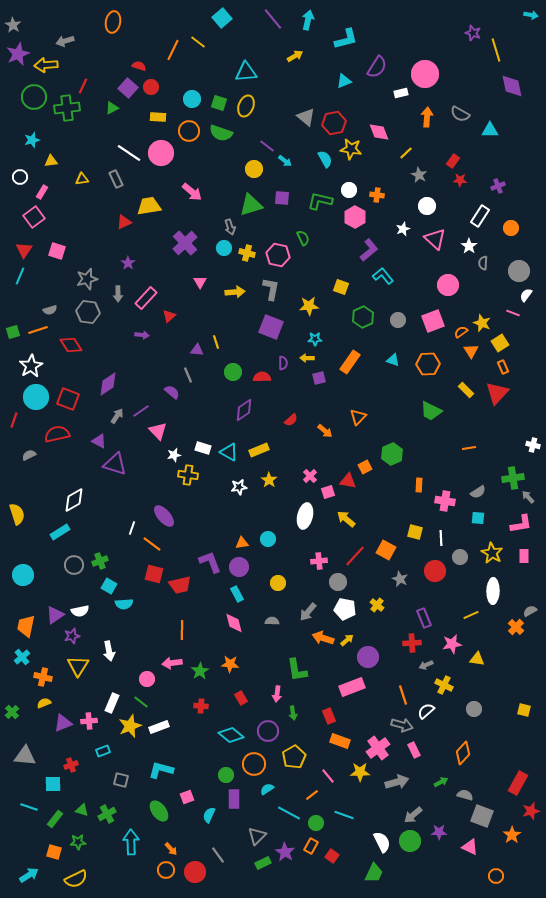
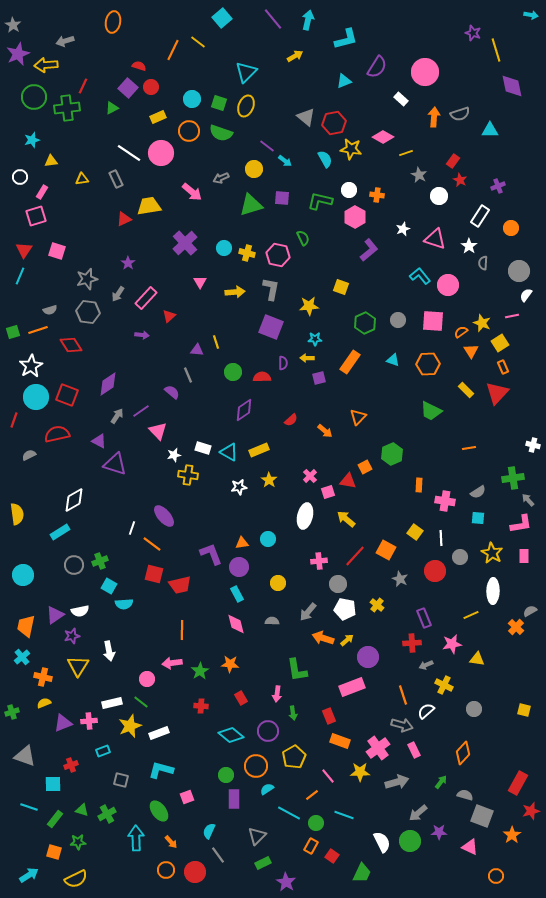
cyan triangle at (246, 72): rotated 40 degrees counterclockwise
pink circle at (425, 74): moved 2 px up
white rectangle at (401, 93): moved 6 px down; rotated 56 degrees clockwise
gray semicircle at (460, 114): rotated 48 degrees counterclockwise
yellow rectangle at (158, 117): rotated 28 degrees counterclockwise
orange arrow at (427, 117): moved 7 px right
pink diamond at (379, 132): moved 4 px right, 5 px down; rotated 40 degrees counterclockwise
yellow line at (406, 153): rotated 24 degrees clockwise
red star at (460, 180): rotated 24 degrees clockwise
white circle at (427, 206): moved 12 px right, 10 px up
pink square at (34, 217): moved 2 px right, 1 px up; rotated 20 degrees clockwise
red triangle at (124, 222): moved 3 px up
gray arrow at (230, 227): moved 9 px left, 49 px up; rotated 84 degrees clockwise
pink triangle at (435, 239): rotated 25 degrees counterclockwise
cyan L-shape at (383, 276): moved 37 px right
gray arrow at (118, 294): rotated 35 degrees clockwise
pink line at (513, 313): moved 1 px left, 3 px down; rotated 32 degrees counterclockwise
green hexagon at (363, 317): moved 2 px right, 6 px down
pink square at (433, 321): rotated 25 degrees clockwise
red square at (68, 399): moved 1 px left, 4 px up
gray arrow at (528, 497): moved 3 px down
yellow semicircle at (17, 514): rotated 10 degrees clockwise
yellow square at (415, 532): rotated 21 degrees clockwise
purple L-shape at (210, 562): moved 1 px right, 8 px up
gray circle at (338, 582): moved 2 px down
pink diamond at (234, 623): moved 2 px right, 1 px down
white rectangle at (112, 703): rotated 54 degrees clockwise
green cross at (12, 712): rotated 24 degrees clockwise
white rectangle at (159, 727): moved 6 px down
gray triangle at (25, 756): rotated 15 degrees clockwise
orange circle at (254, 764): moved 2 px right, 2 px down
green arrow at (441, 782): rotated 24 degrees counterclockwise
cyan semicircle at (209, 815): moved 16 px down
gray arrow at (413, 815): moved 5 px right, 2 px up
cyan arrow at (131, 842): moved 5 px right, 4 px up
orange arrow at (171, 849): moved 7 px up
purple star at (285, 852): moved 1 px right, 30 px down
green trapezoid at (374, 873): moved 12 px left
